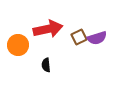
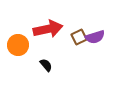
purple semicircle: moved 2 px left, 1 px up
black semicircle: rotated 144 degrees clockwise
